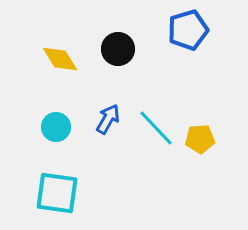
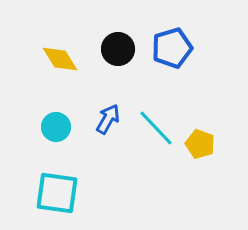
blue pentagon: moved 16 px left, 18 px down
yellow pentagon: moved 5 px down; rotated 24 degrees clockwise
